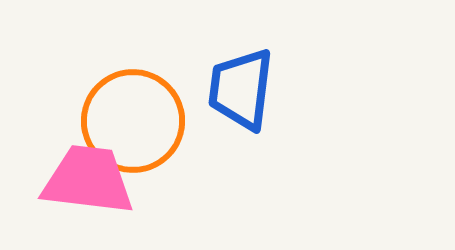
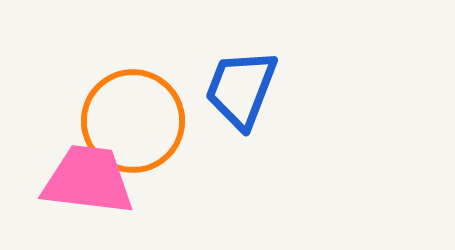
blue trapezoid: rotated 14 degrees clockwise
